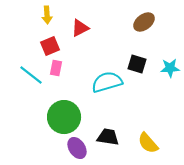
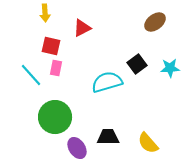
yellow arrow: moved 2 px left, 2 px up
brown ellipse: moved 11 px right
red triangle: moved 2 px right
red square: moved 1 px right; rotated 36 degrees clockwise
black square: rotated 36 degrees clockwise
cyan line: rotated 10 degrees clockwise
green circle: moved 9 px left
black trapezoid: rotated 10 degrees counterclockwise
